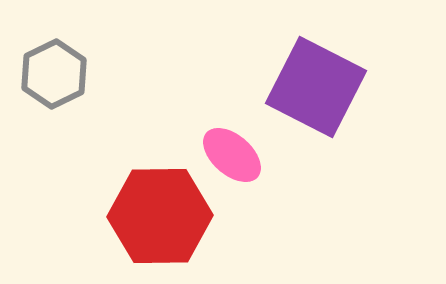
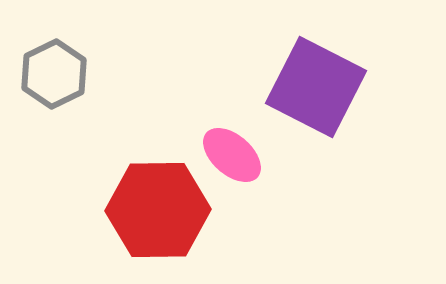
red hexagon: moved 2 px left, 6 px up
